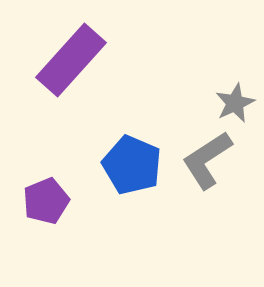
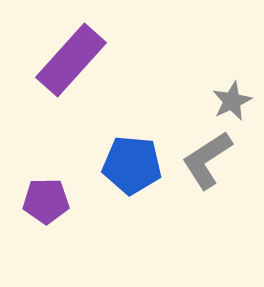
gray star: moved 3 px left, 2 px up
blue pentagon: rotated 18 degrees counterclockwise
purple pentagon: rotated 21 degrees clockwise
